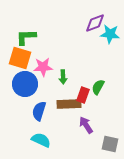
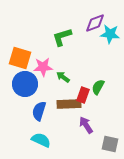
green L-shape: moved 36 px right; rotated 15 degrees counterclockwise
green arrow: rotated 128 degrees clockwise
